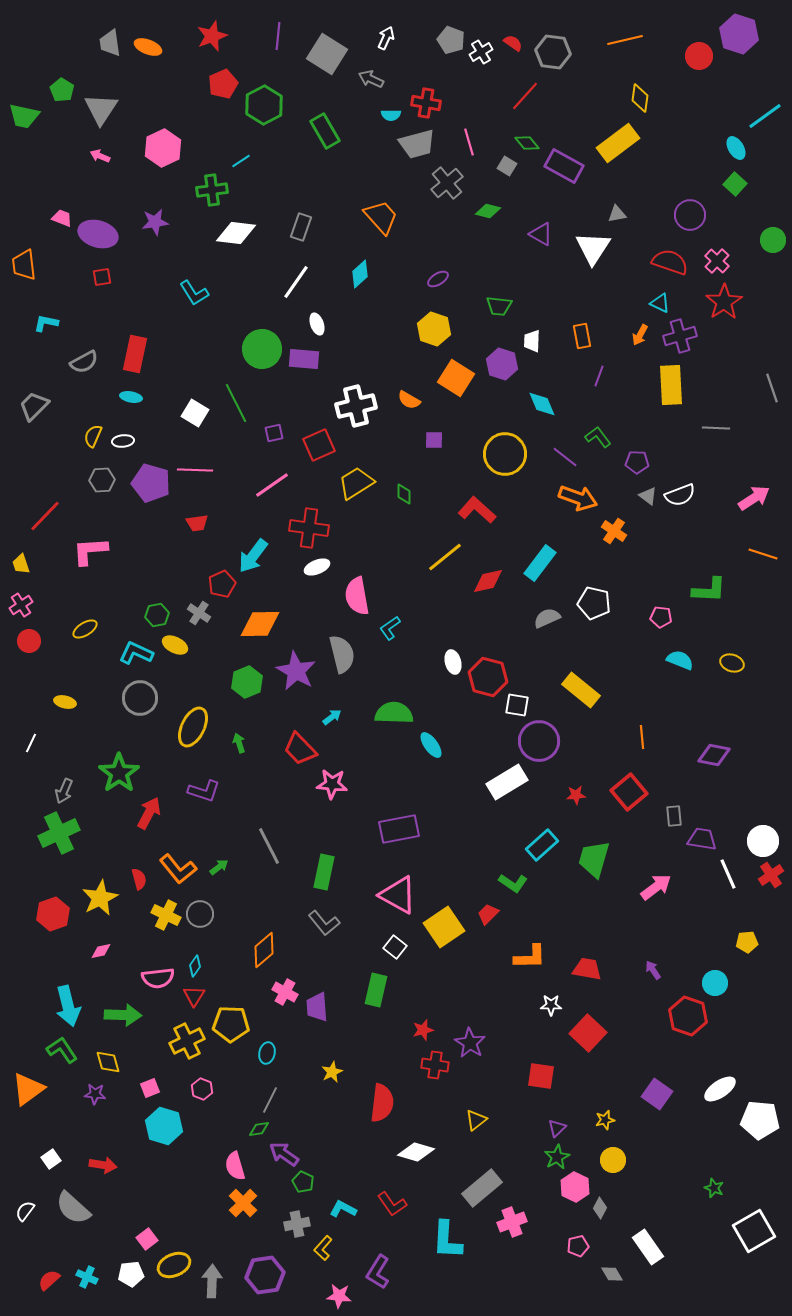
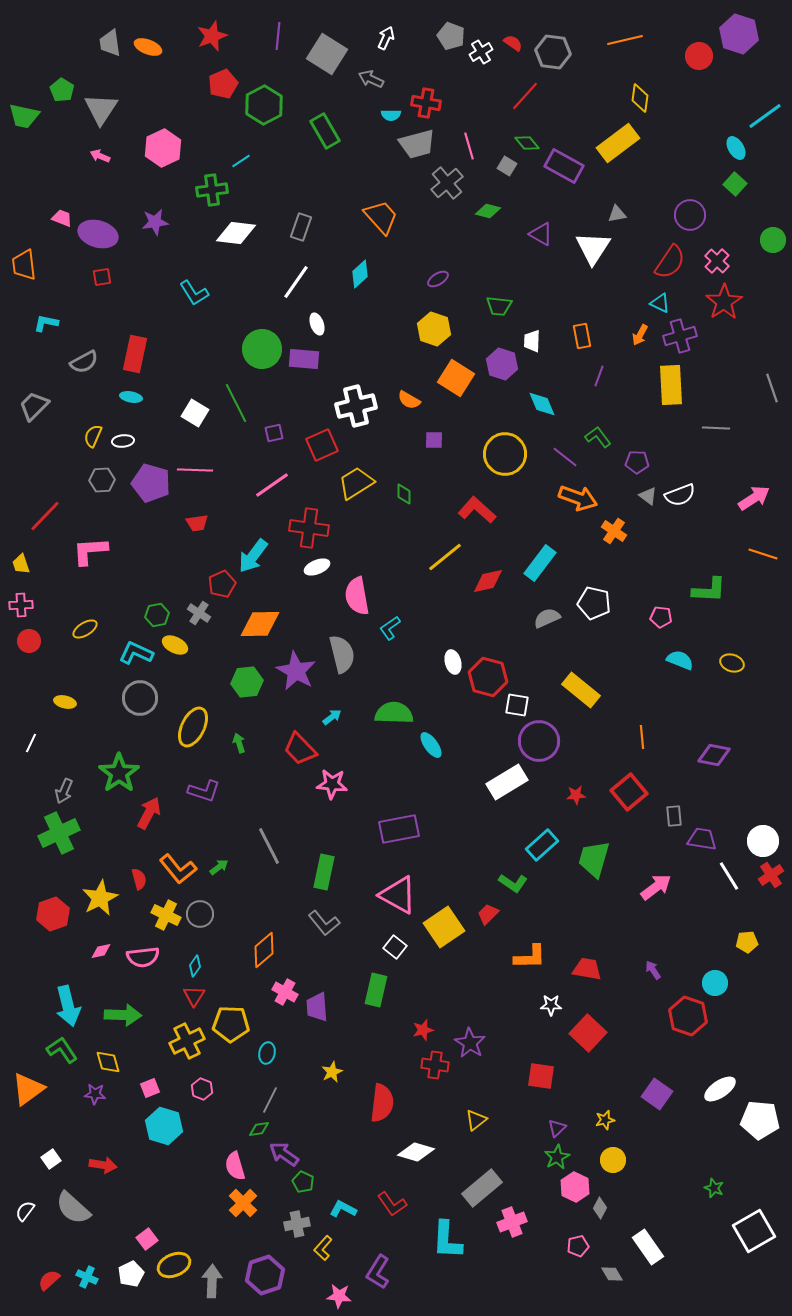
gray pentagon at (451, 40): moved 4 px up
pink line at (469, 142): moved 4 px down
red semicircle at (670, 262): rotated 105 degrees clockwise
red square at (319, 445): moved 3 px right
pink cross at (21, 605): rotated 30 degrees clockwise
green hexagon at (247, 682): rotated 16 degrees clockwise
white line at (728, 874): moved 1 px right, 2 px down; rotated 8 degrees counterclockwise
pink semicircle at (158, 978): moved 15 px left, 21 px up
white pentagon at (131, 1274): rotated 20 degrees counterclockwise
purple hexagon at (265, 1275): rotated 9 degrees counterclockwise
